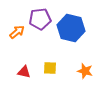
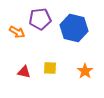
blue hexagon: moved 3 px right
orange arrow: rotated 70 degrees clockwise
orange star: rotated 21 degrees clockwise
